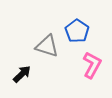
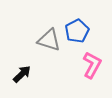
blue pentagon: rotated 10 degrees clockwise
gray triangle: moved 2 px right, 6 px up
